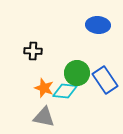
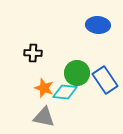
black cross: moved 2 px down
cyan diamond: moved 1 px down
